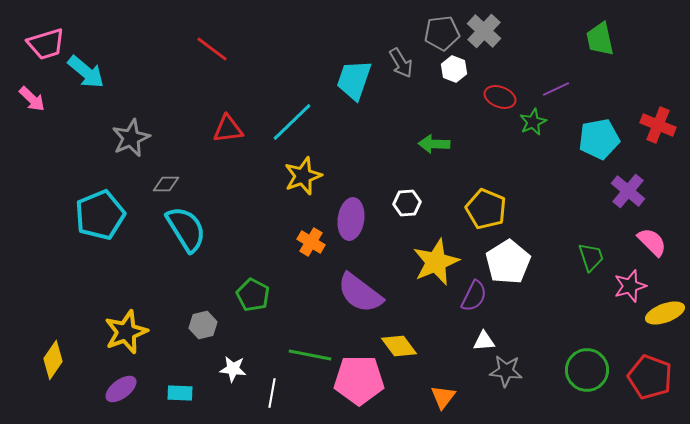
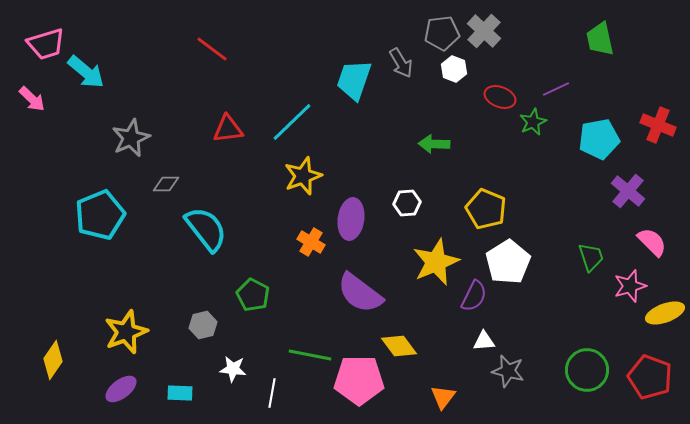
cyan semicircle at (186, 229): moved 20 px right; rotated 6 degrees counterclockwise
gray star at (506, 371): moved 2 px right; rotated 8 degrees clockwise
